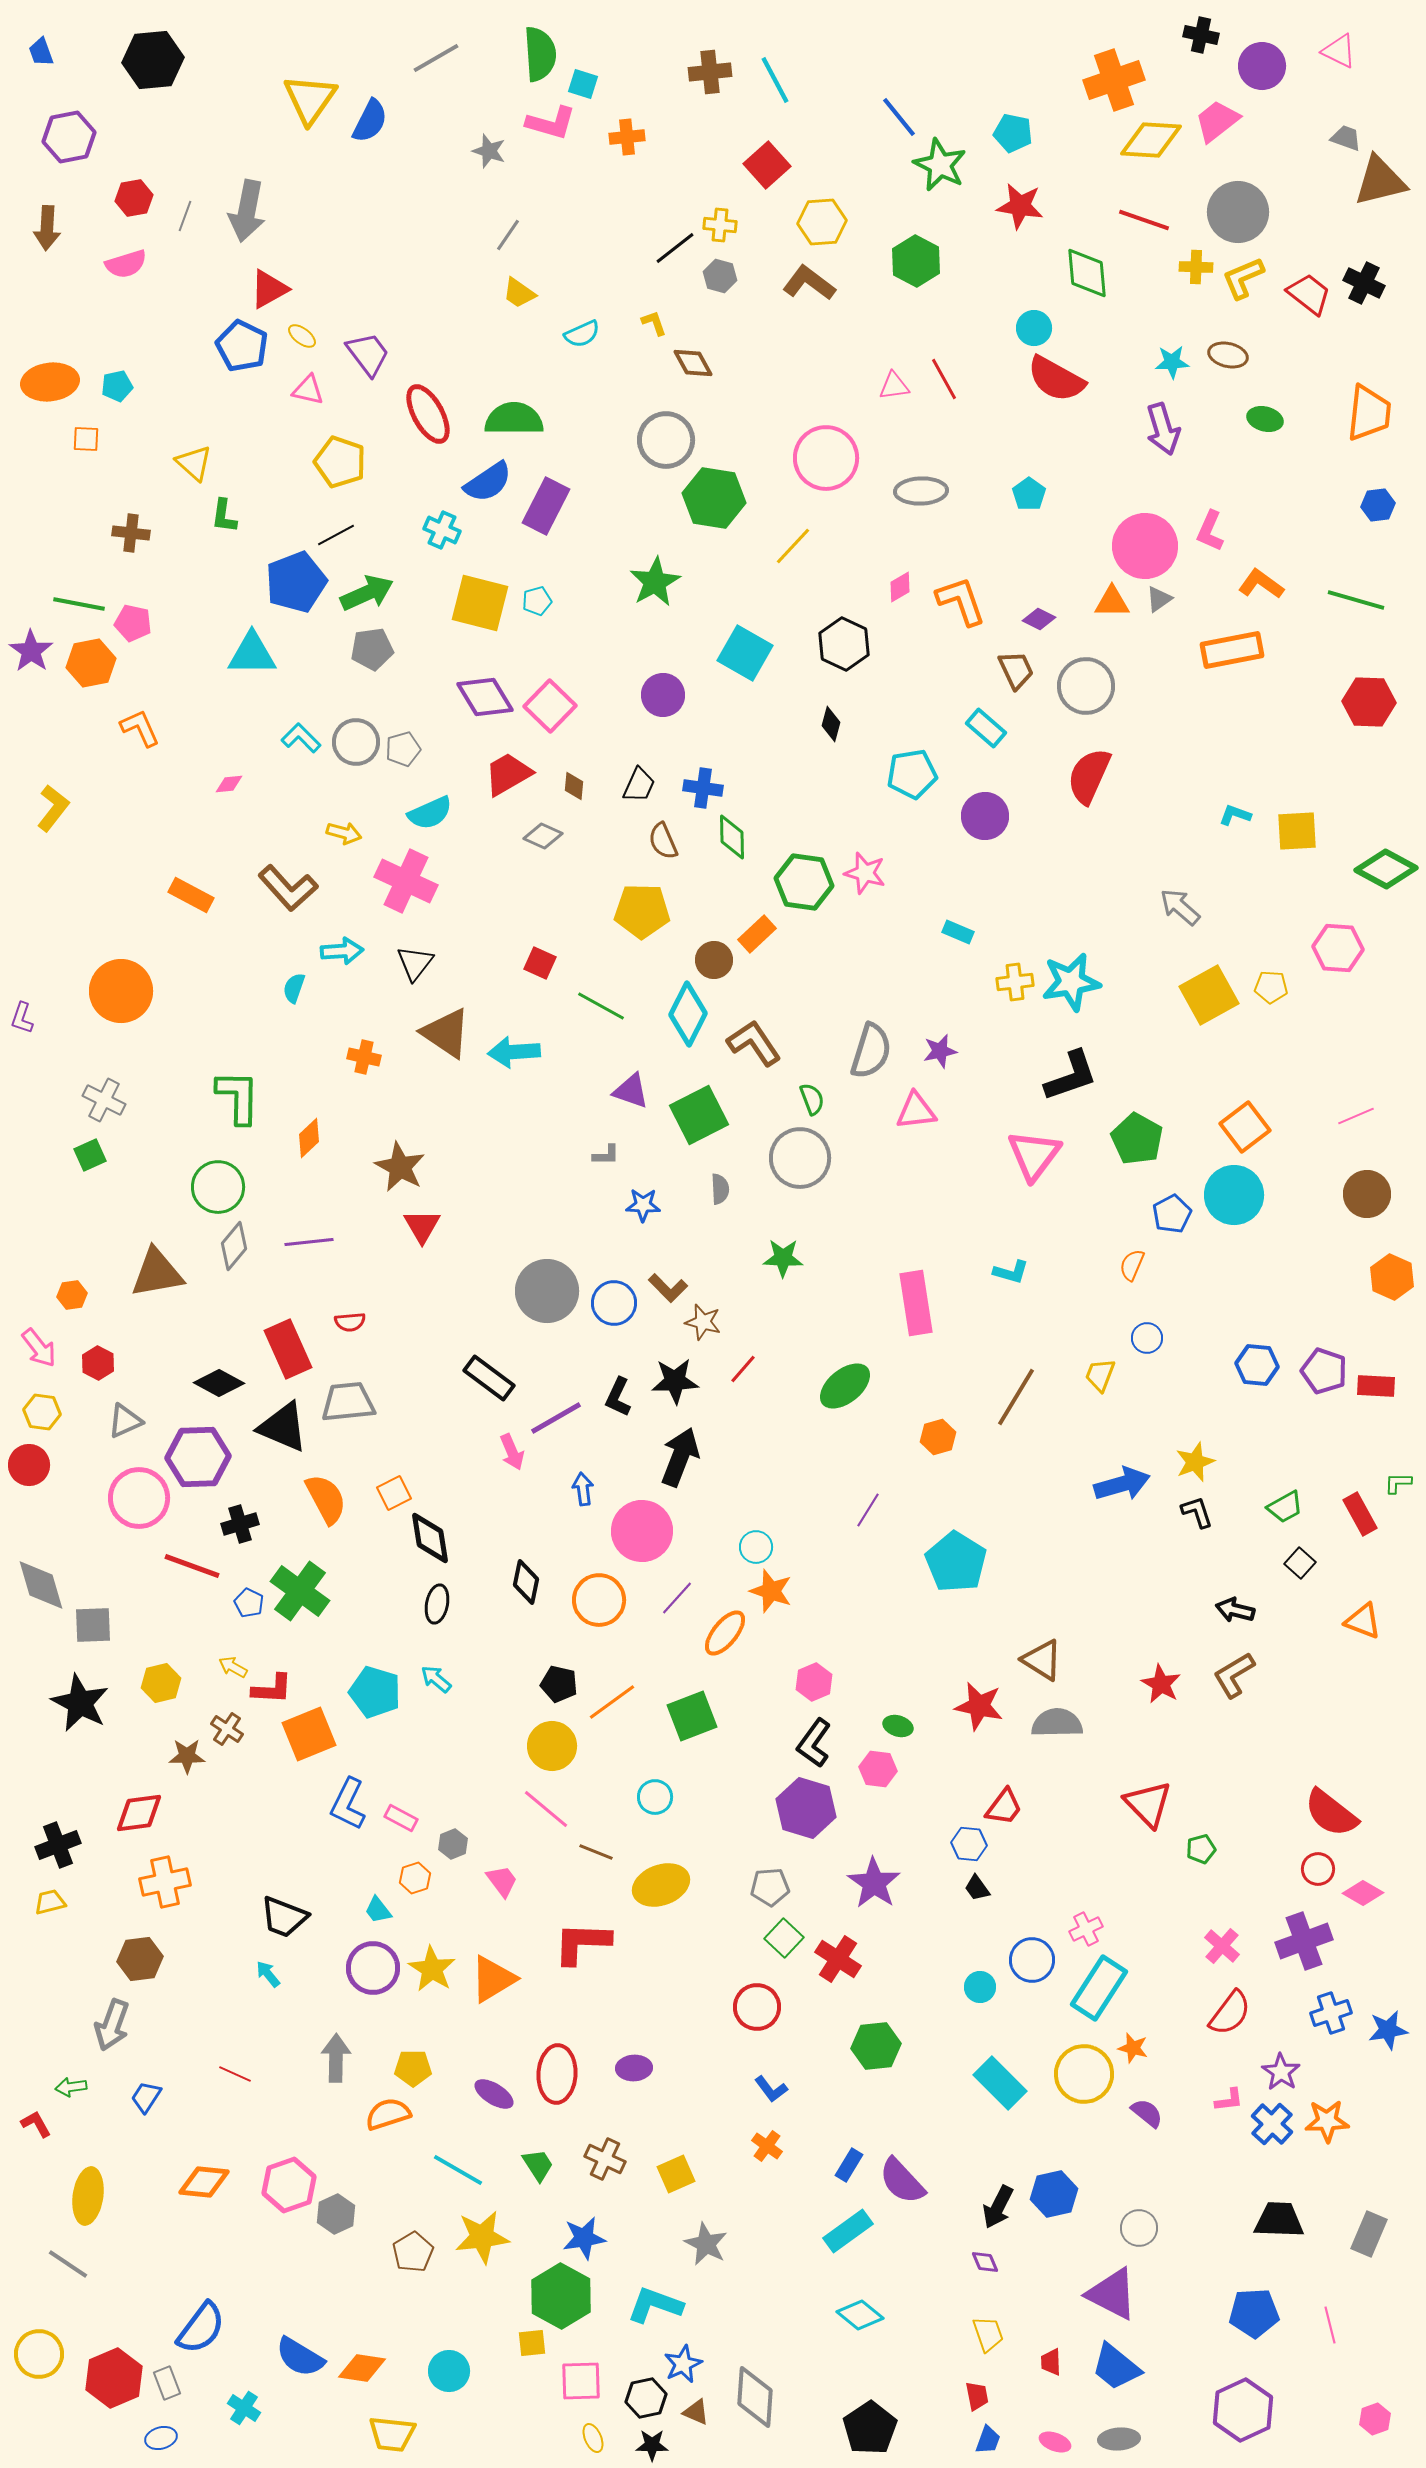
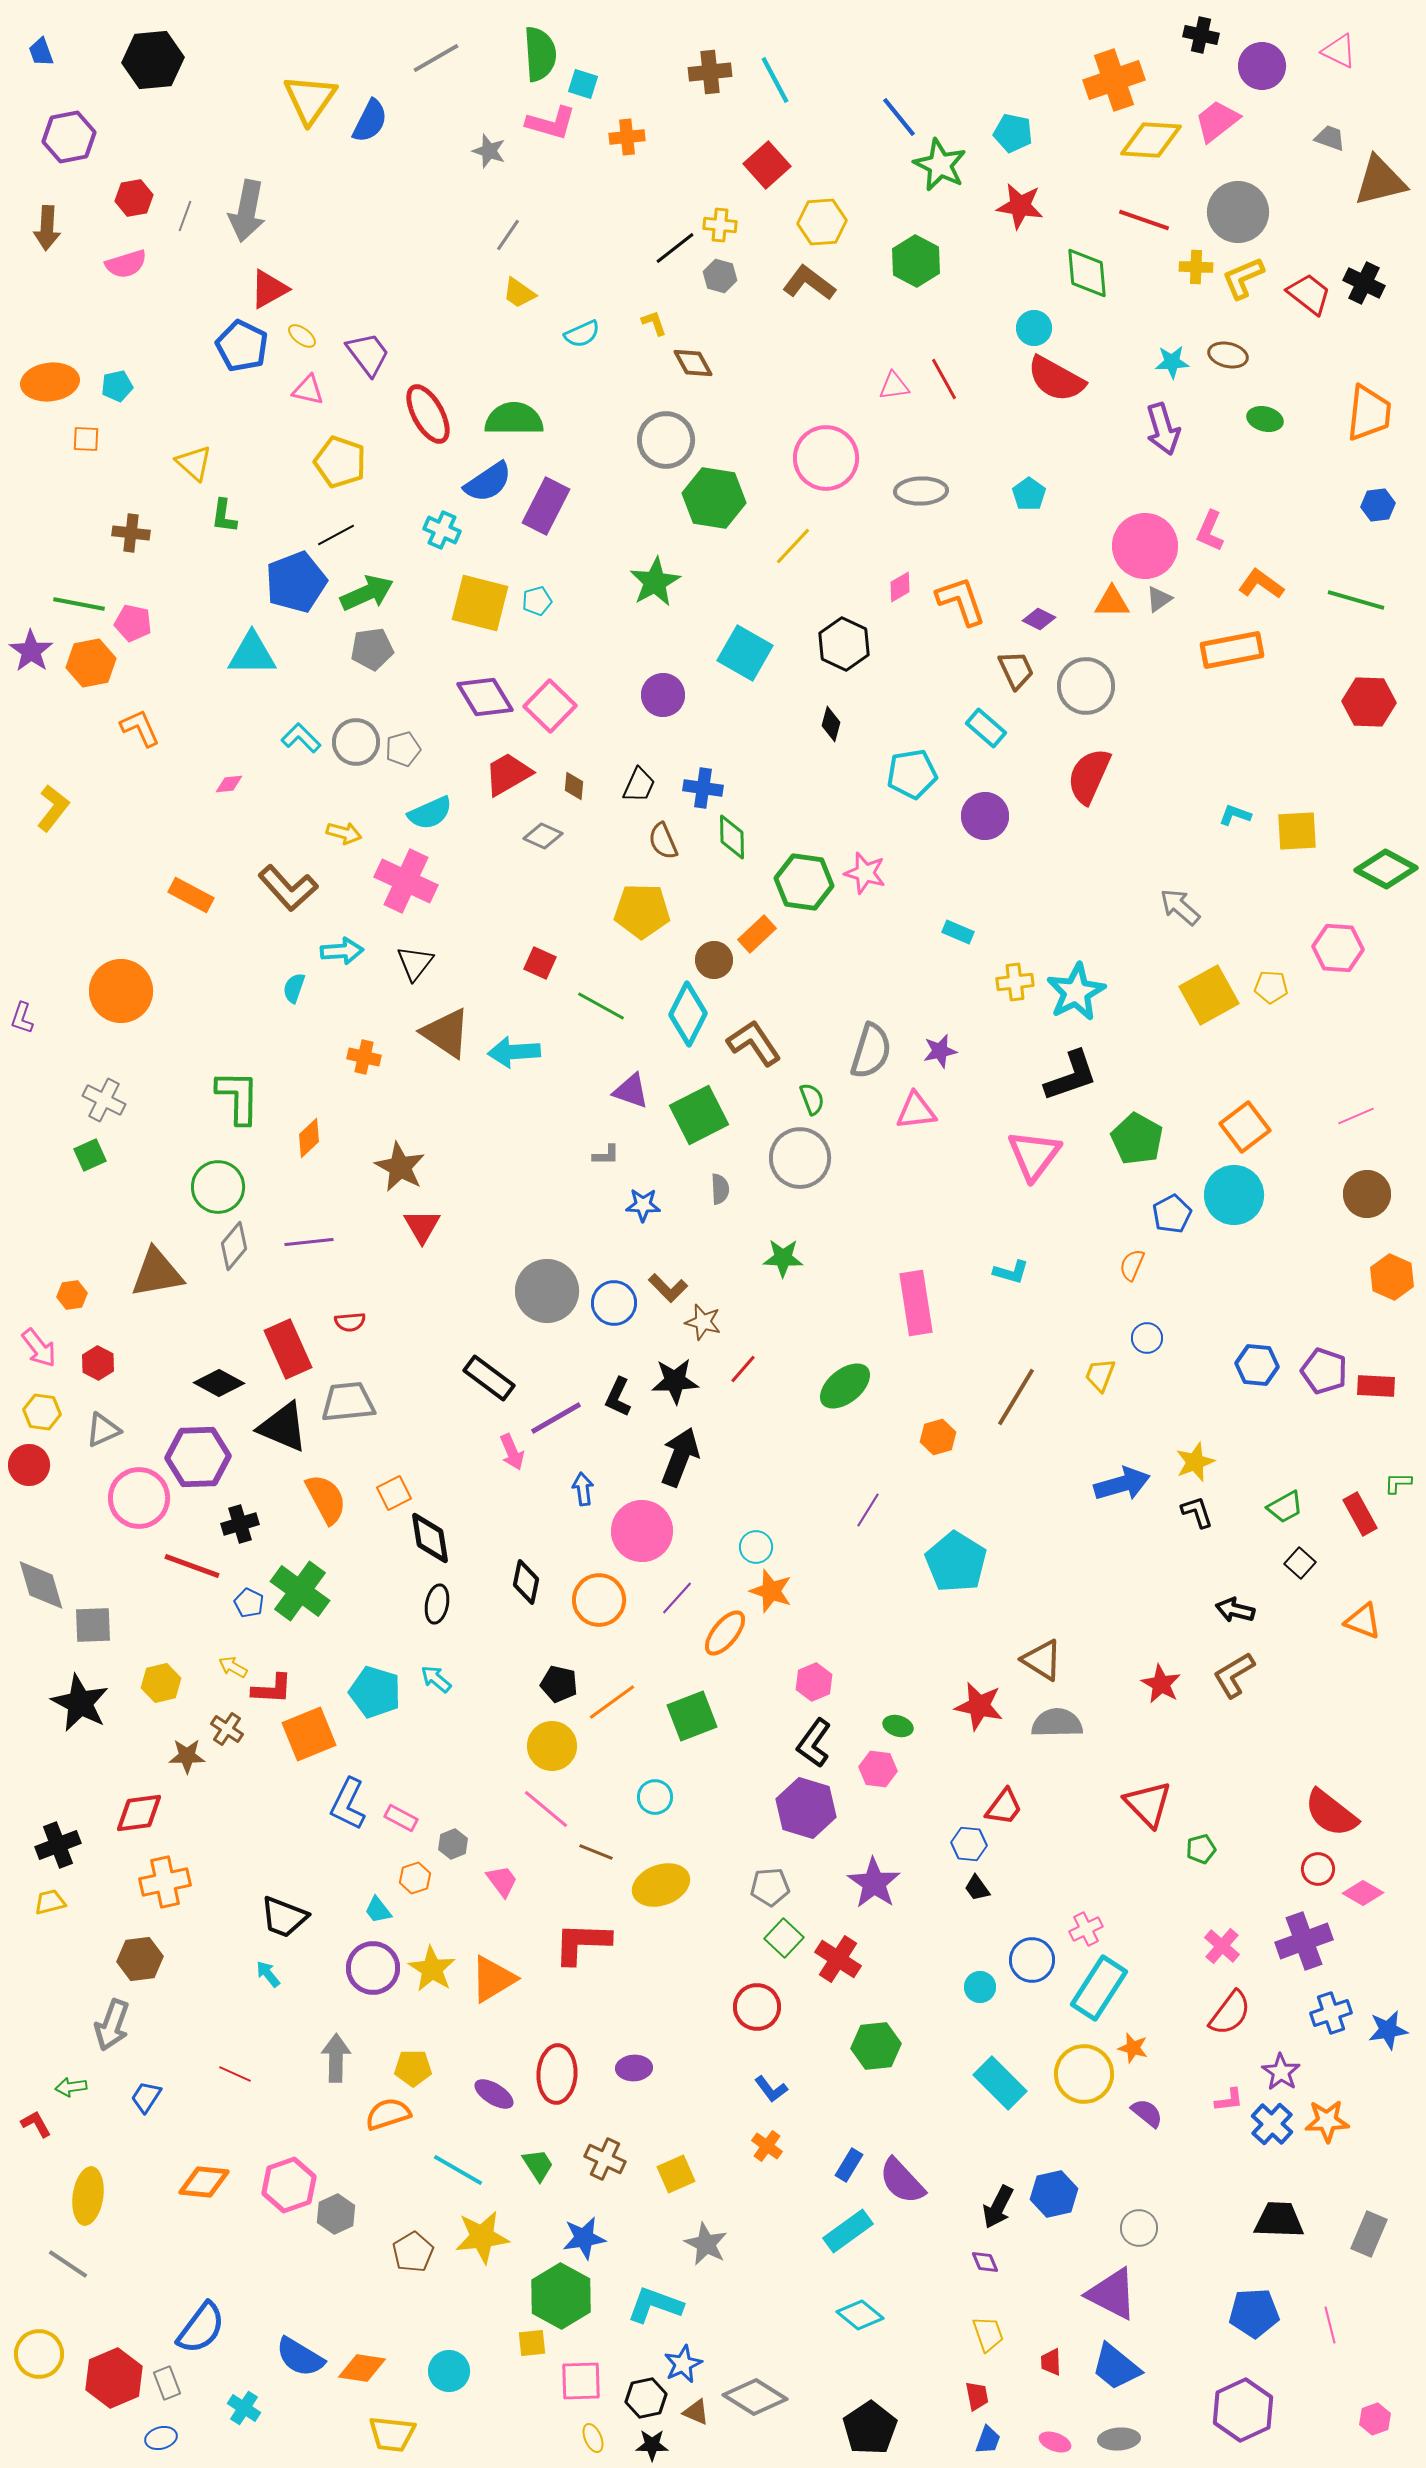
gray trapezoid at (1346, 138): moved 16 px left
cyan star at (1071, 982): moved 5 px right, 10 px down; rotated 18 degrees counterclockwise
gray triangle at (125, 1421): moved 22 px left, 9 px down
gray diamond at (755, 2397): rotated 62 degrees counterclockwise
